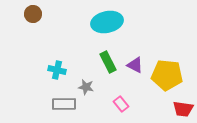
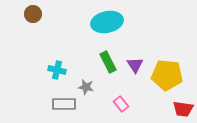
purple triangle: rotated 30 degrees clockwise
